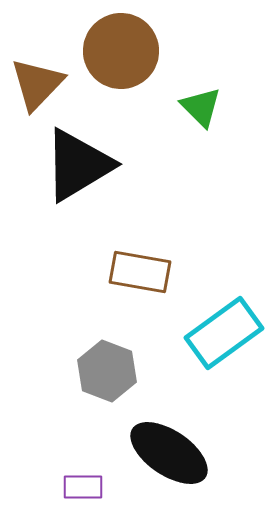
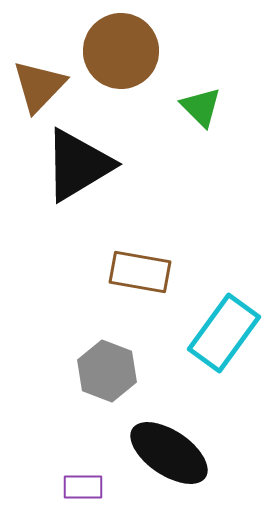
brown triangle: moved 2 px right, 2 px down
cyan rectangle: rotated 18 degrees counterclockwise
